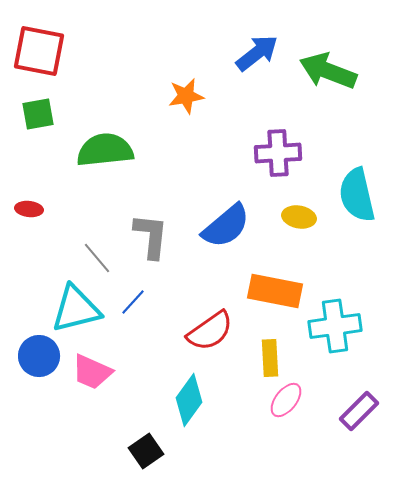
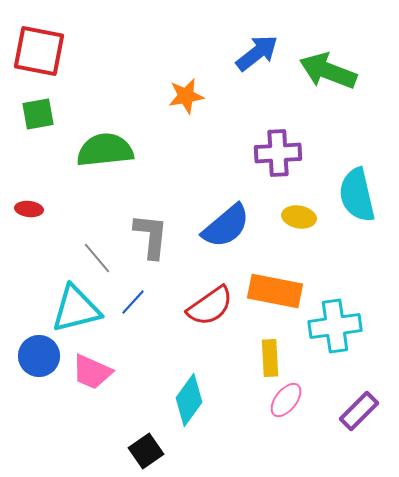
red semicircle: moved 25 px up
